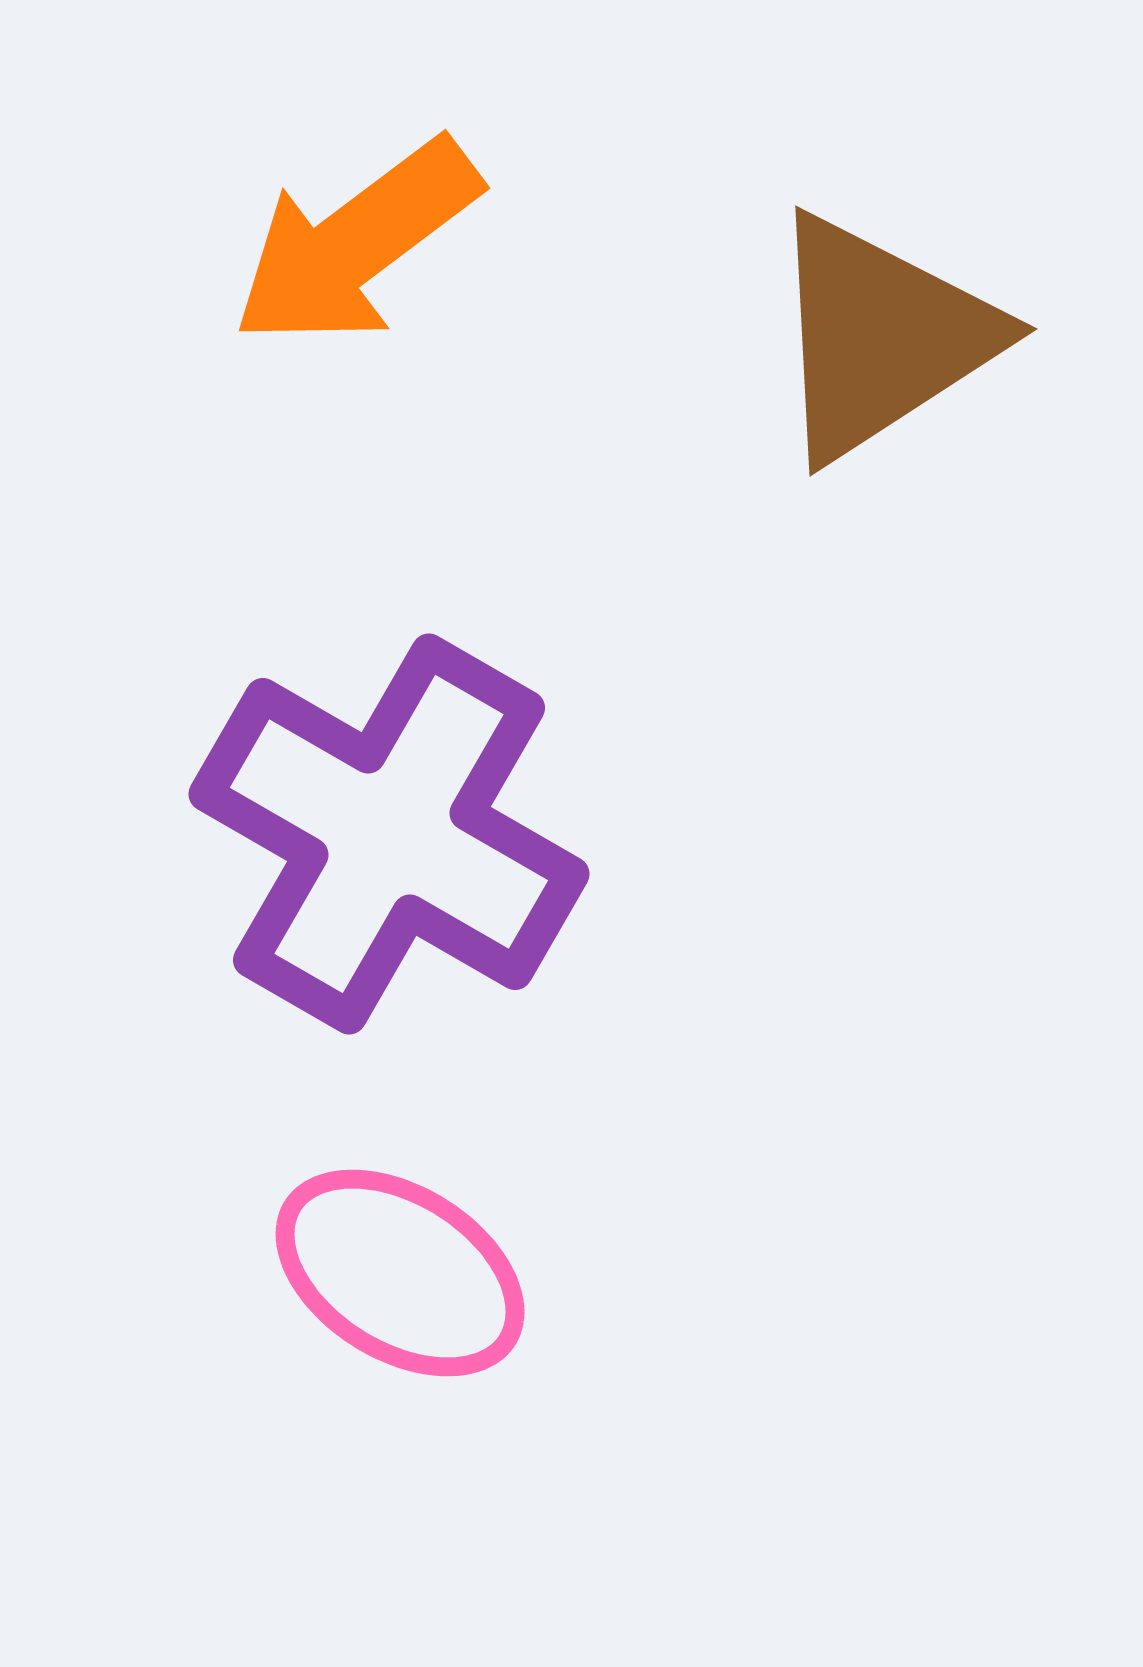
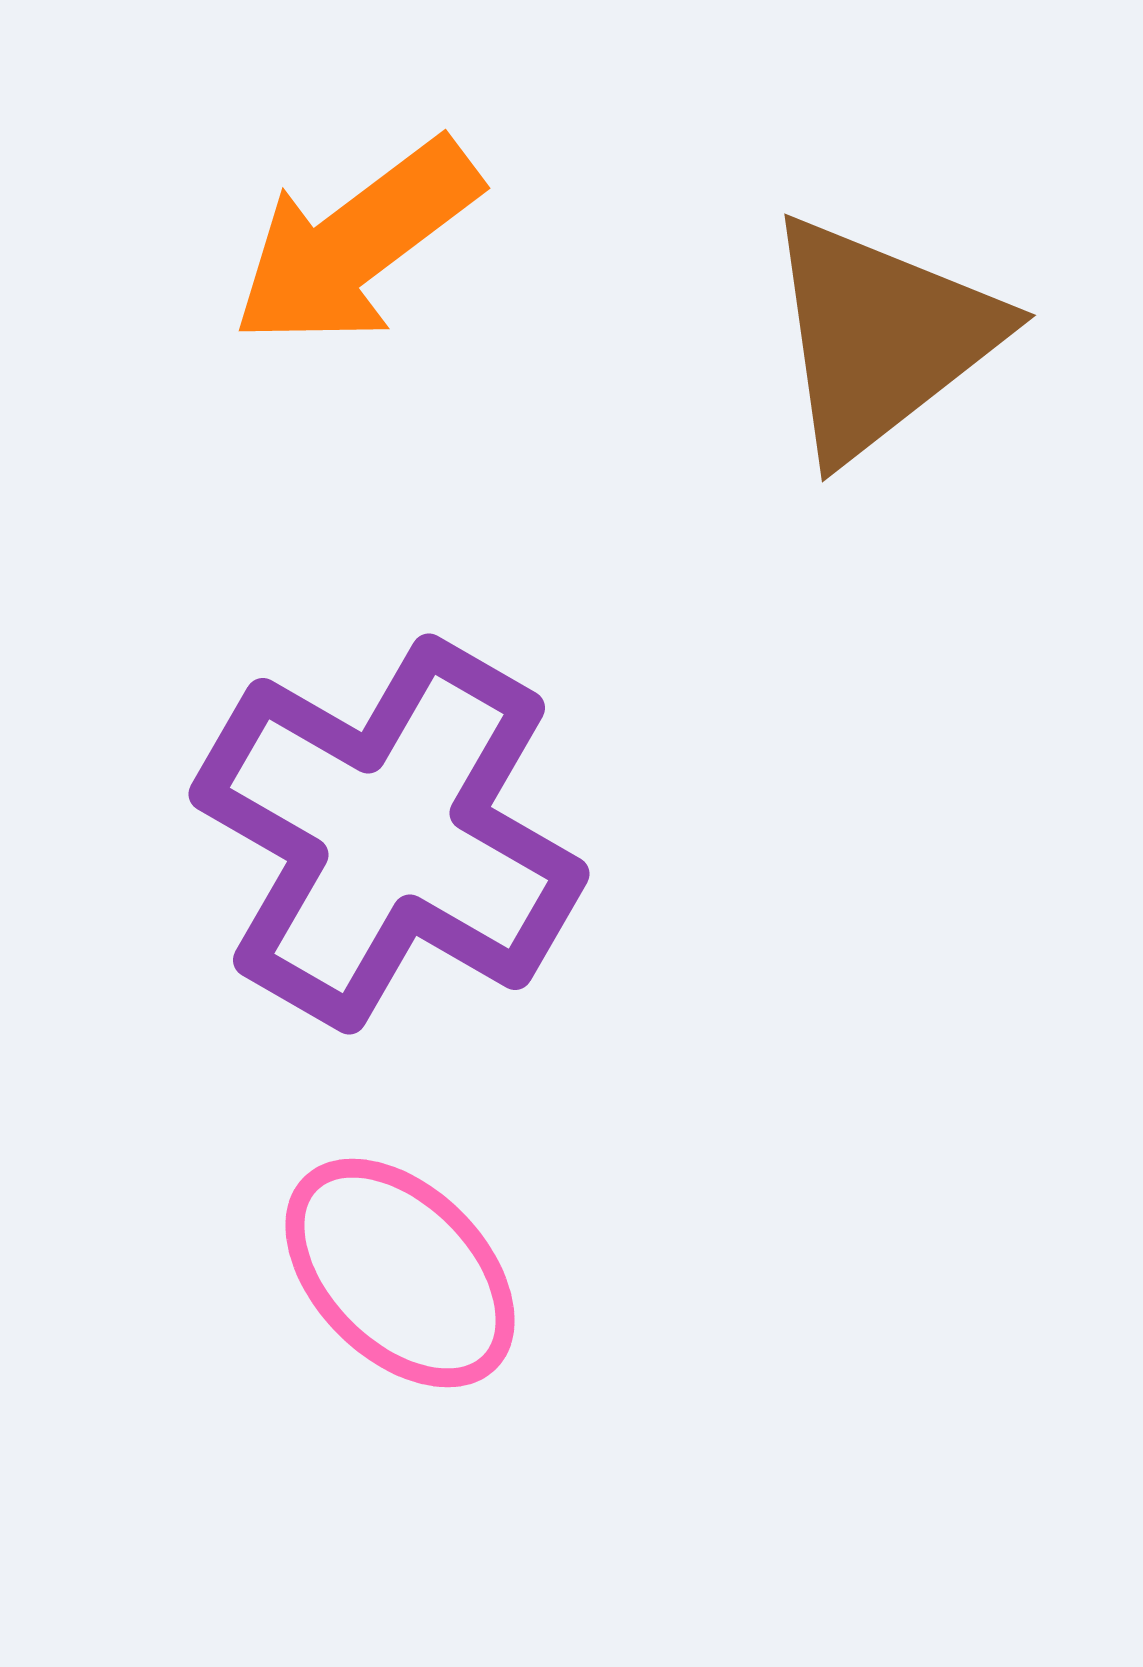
brown triangle: rotated 5 degrees counterclockwise
pink ellipse: rotated 13 degrees clockwise
